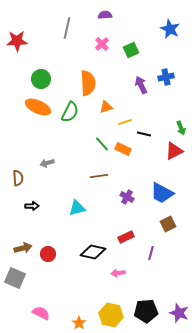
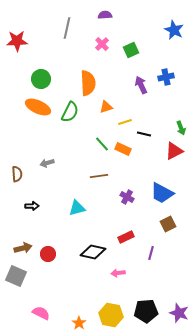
blue star: moved 4 px right, 1 px down
brown semicircle: moved 1 px left, 4 px up
gray square: moved 1 px right, 2 px up
